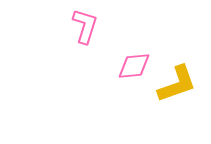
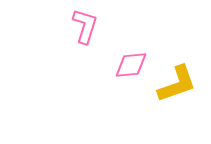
pink diamond: moved 3 px left, 1 px up
